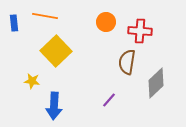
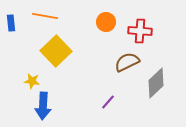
blue rectangle: moved 3 px left
brown semicircle: rotated 55 degrees clockwise
purple line: moved 1 px left, 2 px down
blue arrow: moved 11 px left
